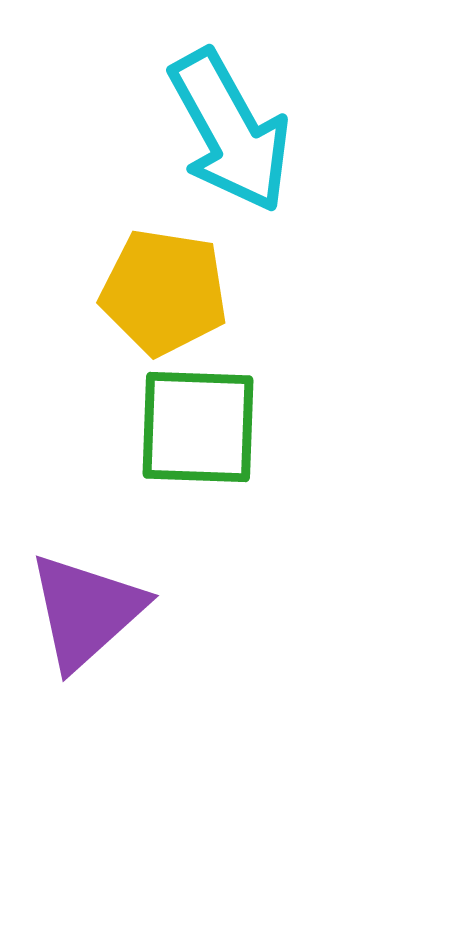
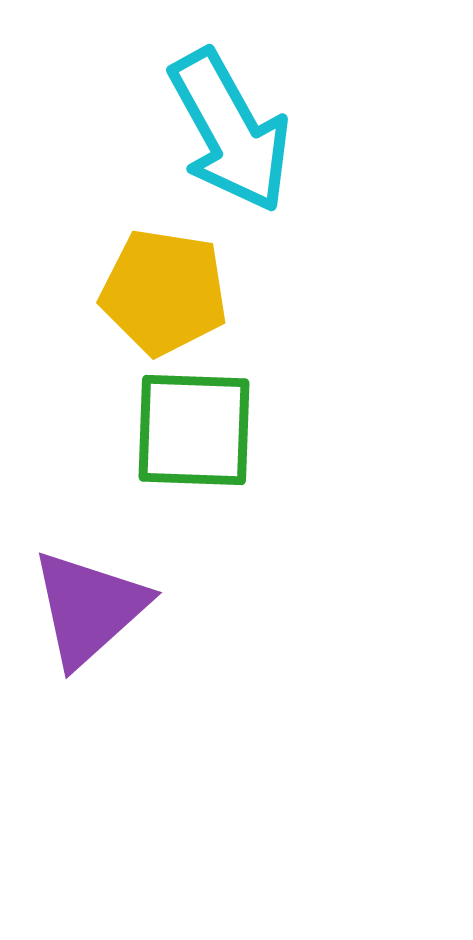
green square: moved 4 px left, 3 px down
purple triangle: moved 3 px right, 3 px up
